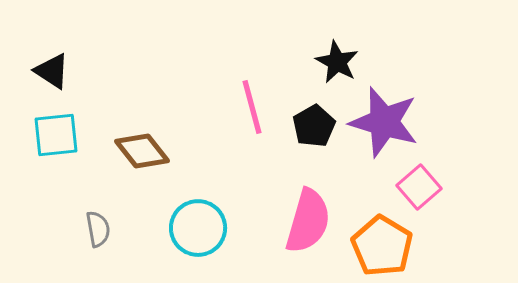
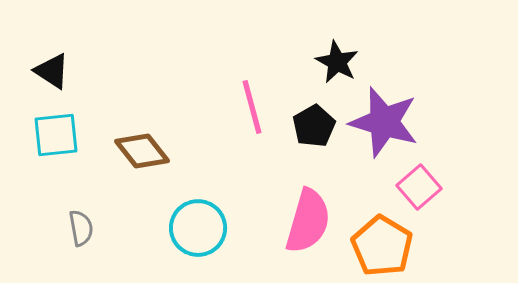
gray semicircle: moved 17 px left, 1 px up
